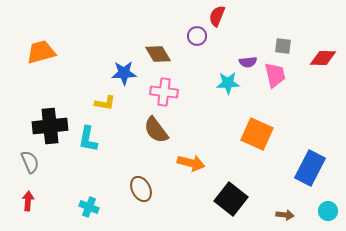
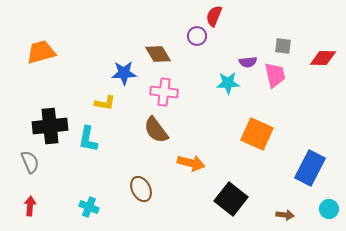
red semicircle: moved 3 px left
red arrow: moved 2 px right, 5 px down
cyan circle: moved 1 px right, 2 px up
